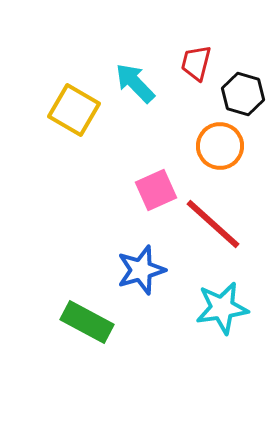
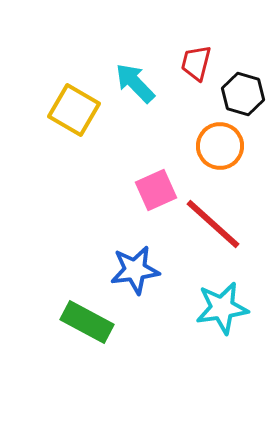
blue star: moved 6 px left; rotated 9 degrees clockwise
